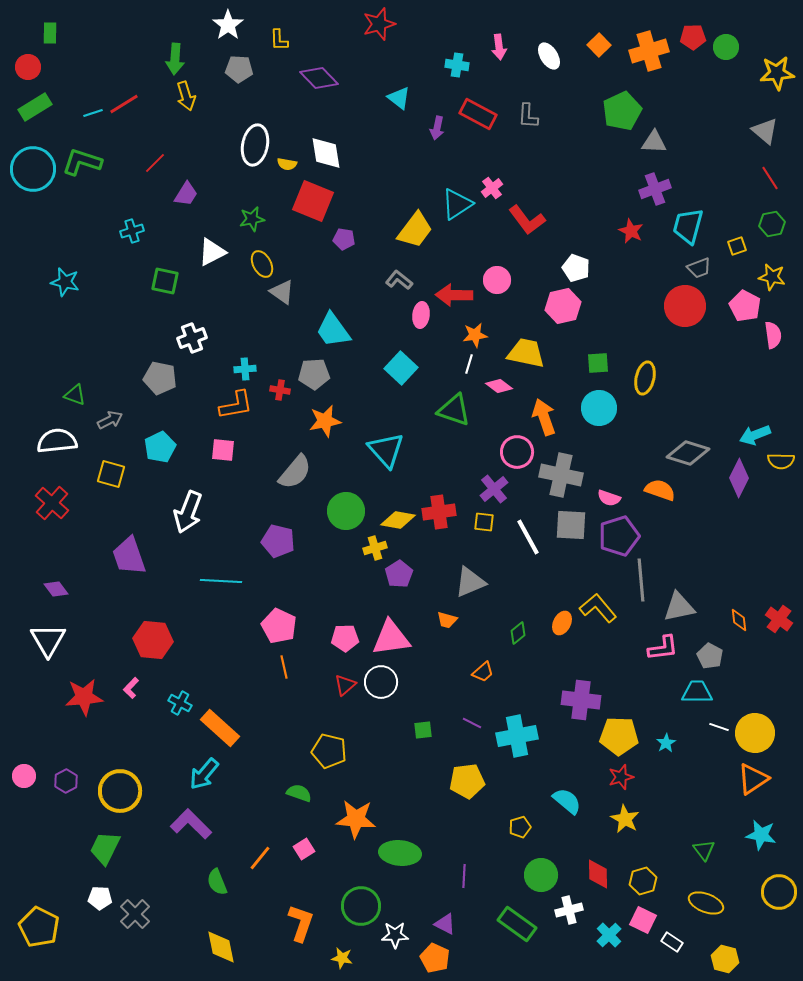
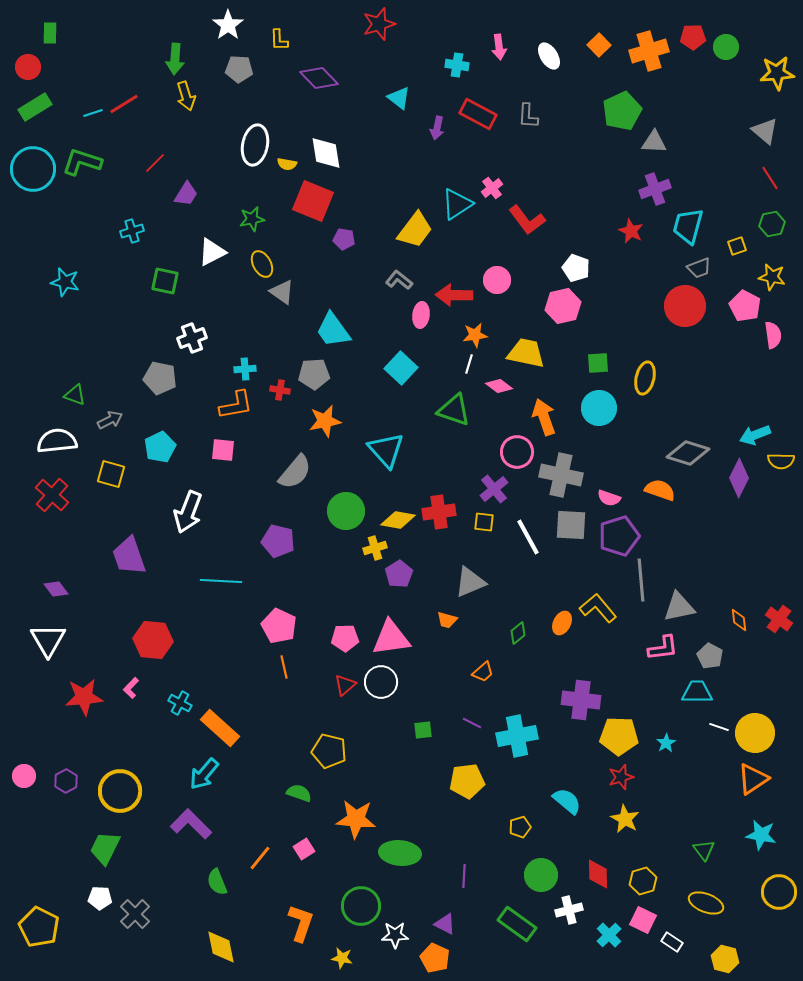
red cross at (52, 503): moved 8 px up
